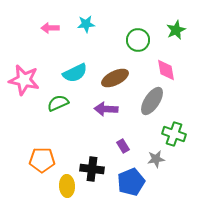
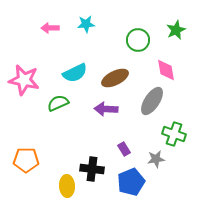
purple rectangle: moved 1 px right, 3 px down
orange pentagon: moved 16 px left
